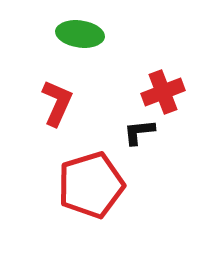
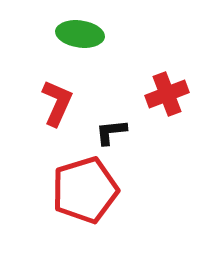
red cross: moved 4 px right, 2 px down
black L-shape: moved 28 px left
red pentagon: moved 6 px left, 5 px down
